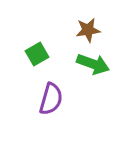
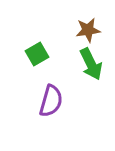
green arrow: moved 2 px left; rotated 44 degrees clockwise
purple semicircle: moved 2 px down
